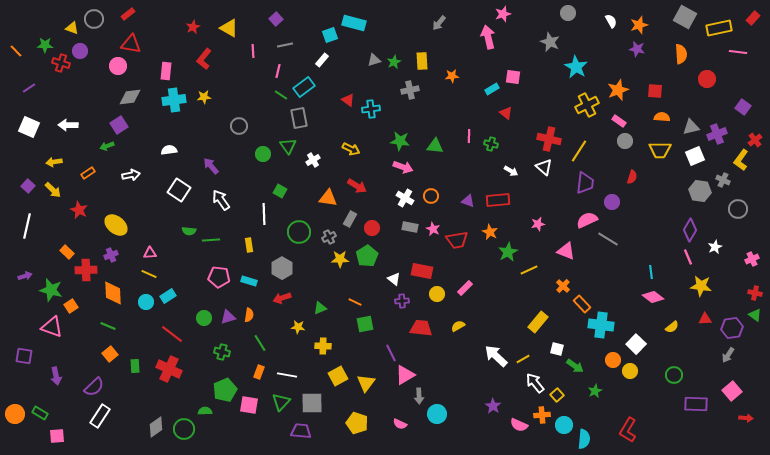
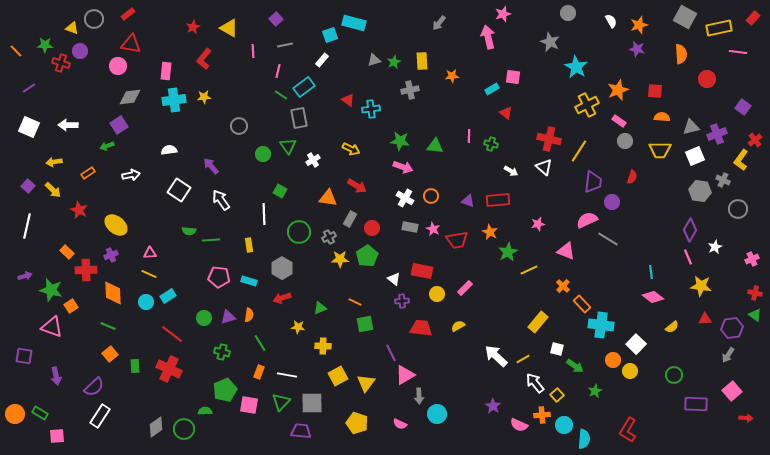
purple trapezoid at (585, 183): moved 8 px right, 1 px up
